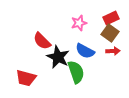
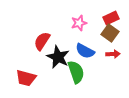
red semicircle: rotated 78 degrees clockwise
red arrow: moved 3 px down
